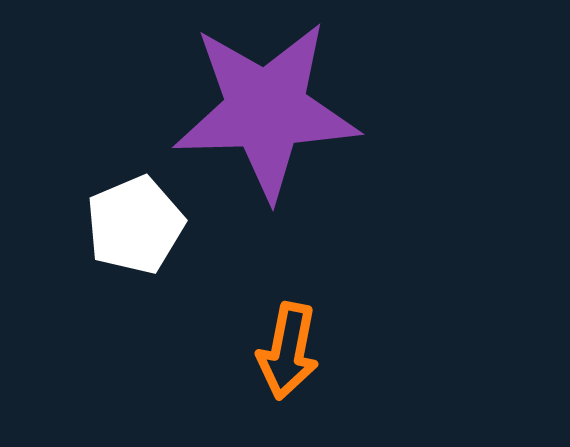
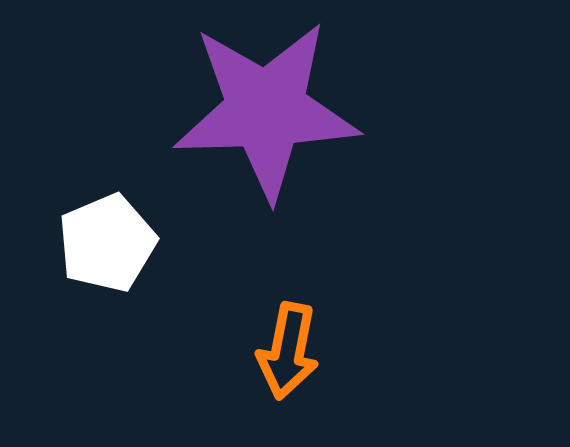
white pentagon: moved 28 px left, 18 px down
